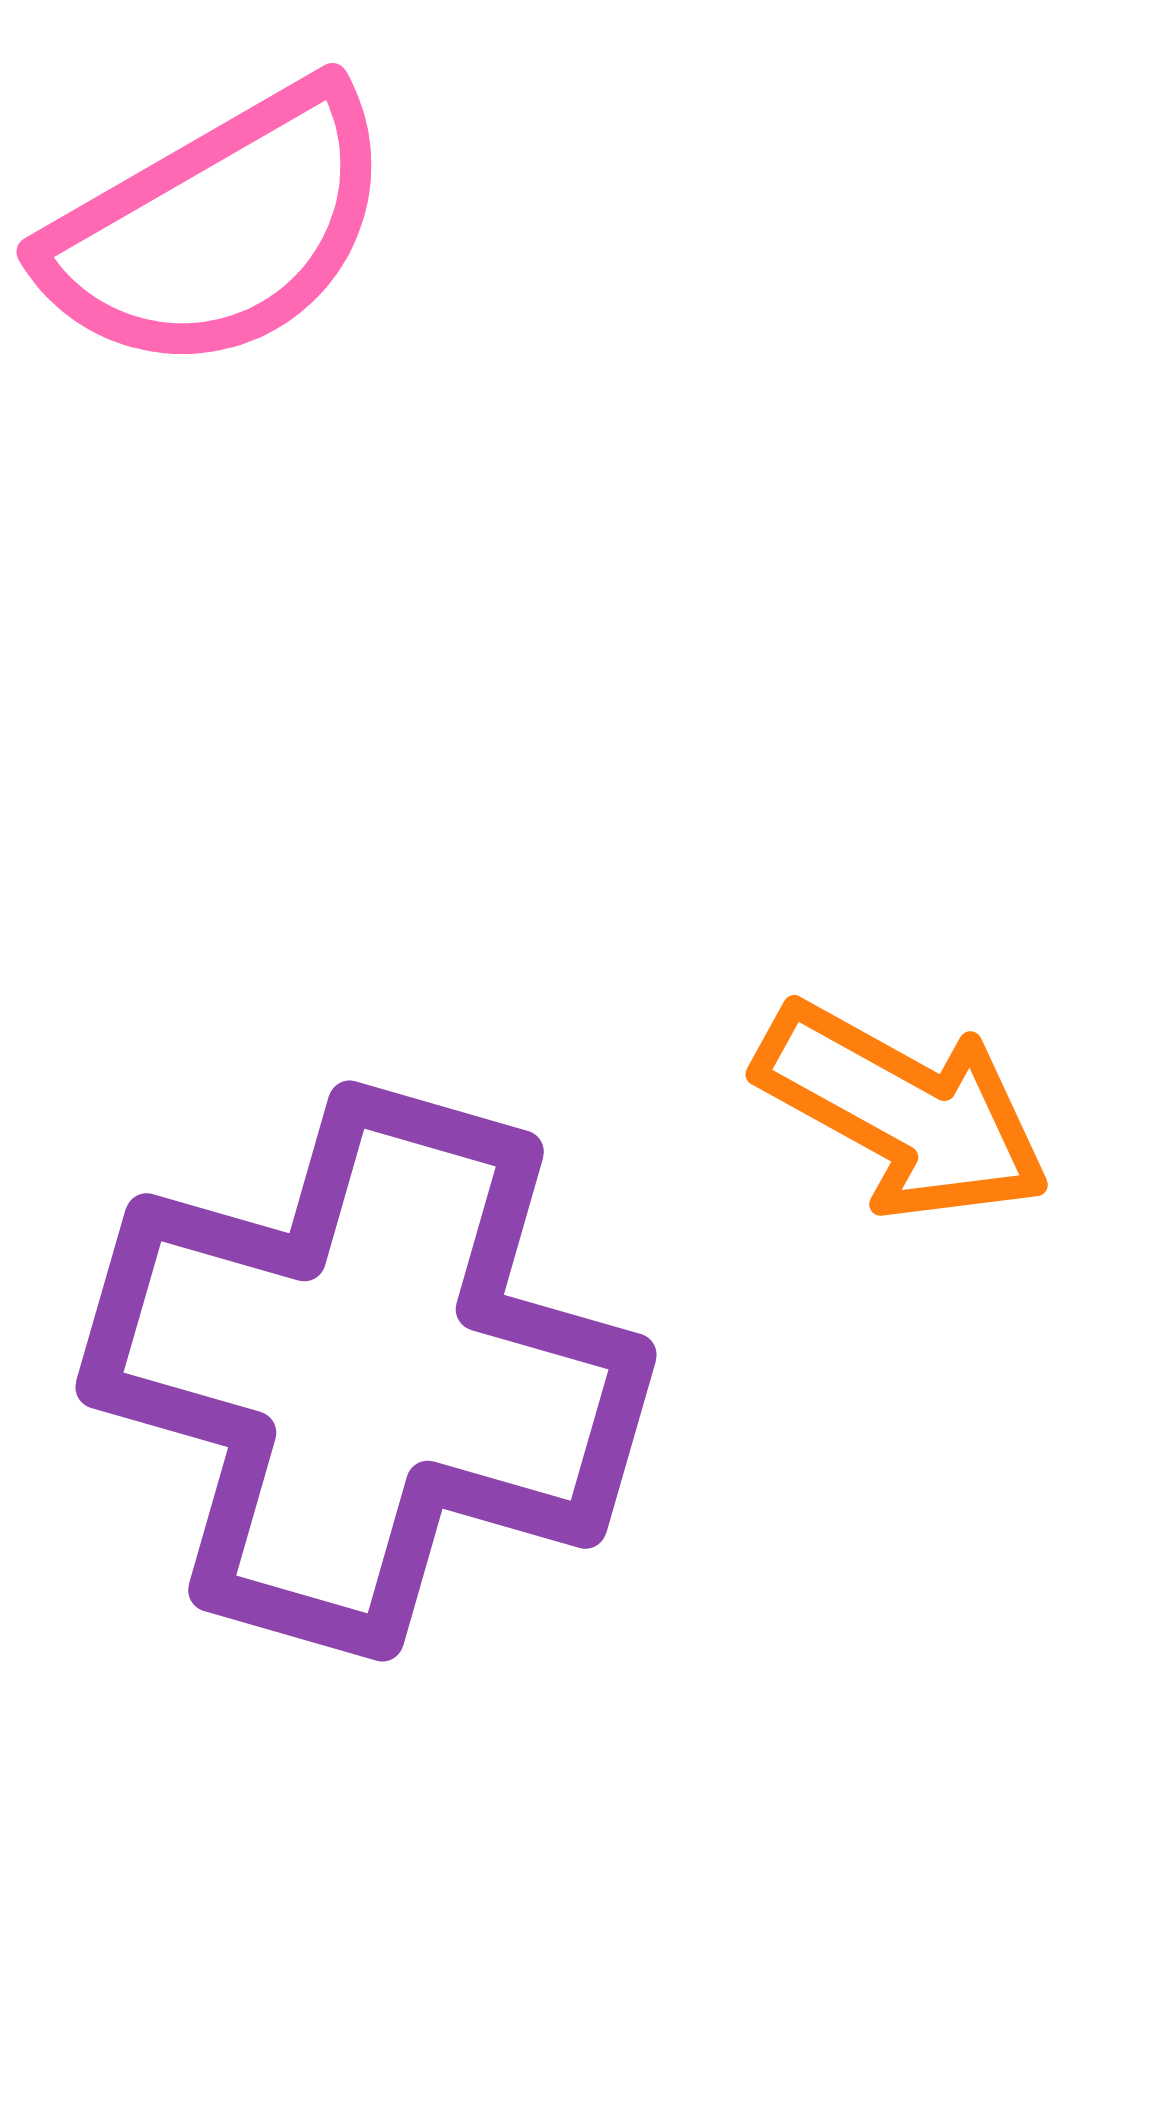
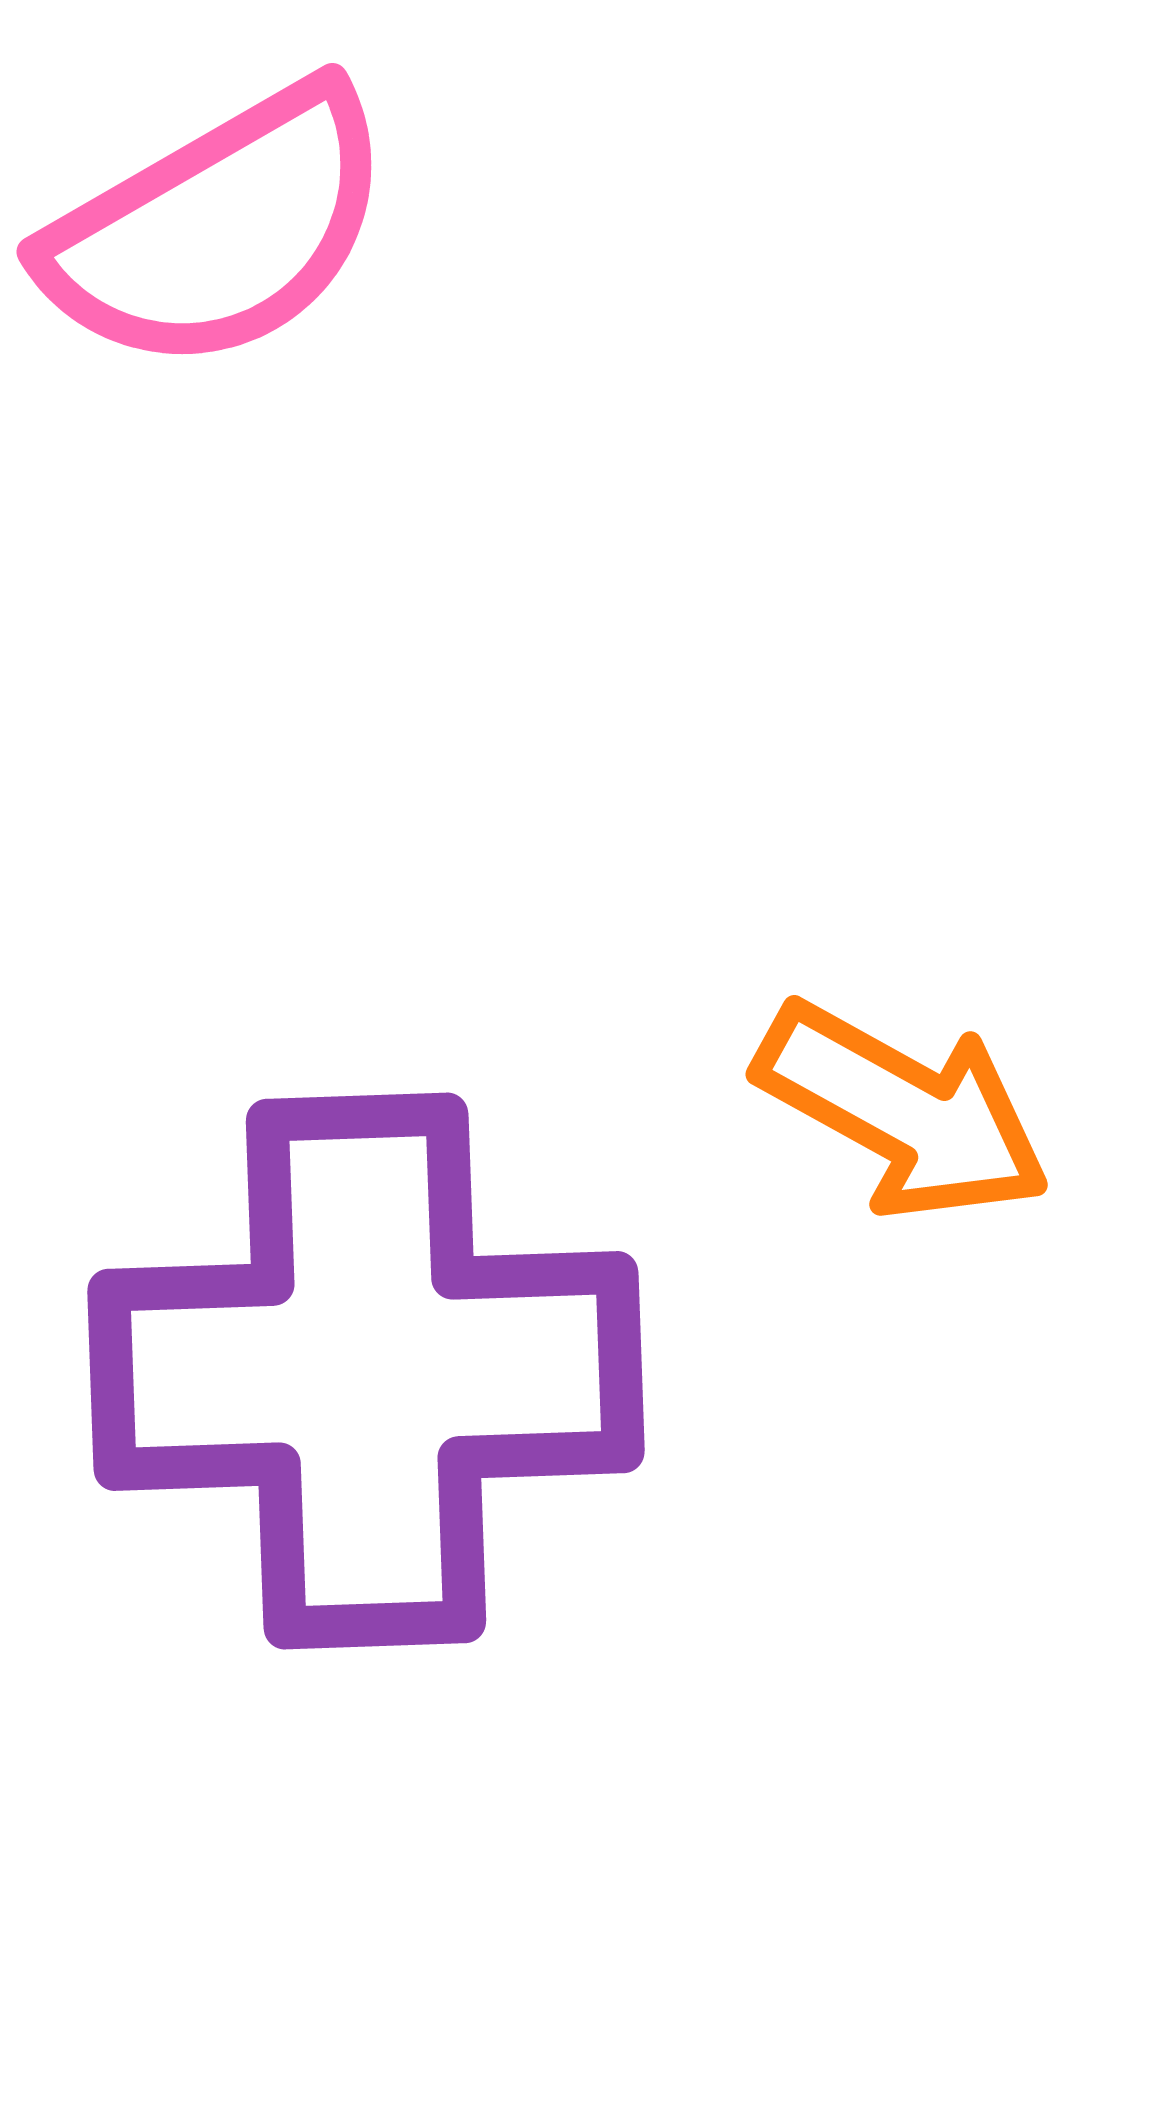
purple cross: rotated 18 degrees counterclockwise
